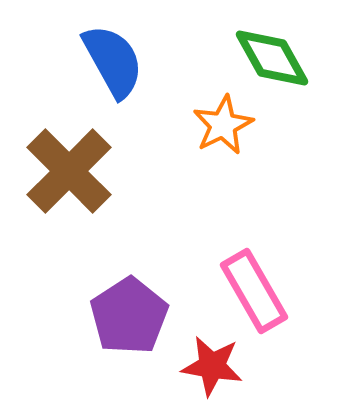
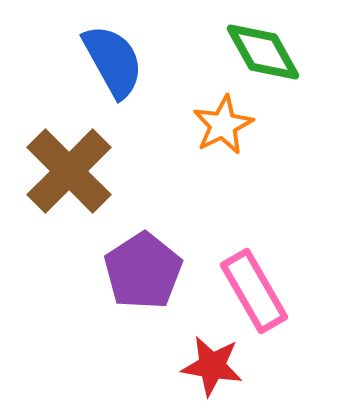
green diamond: moved 9 px left, 6 px up
purple pentagon: moved 14 px right, 45 px up
